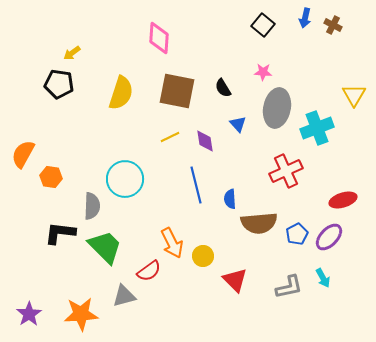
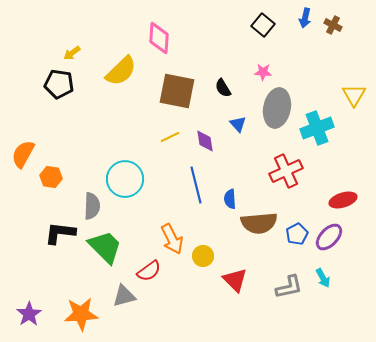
yellow semicircle: moved 22 px up; rotated 28 degrees clockwise
orange arrow: moved 4 px up
